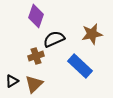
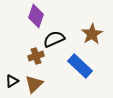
brown star: rotated 20 degrees counterclockwise
